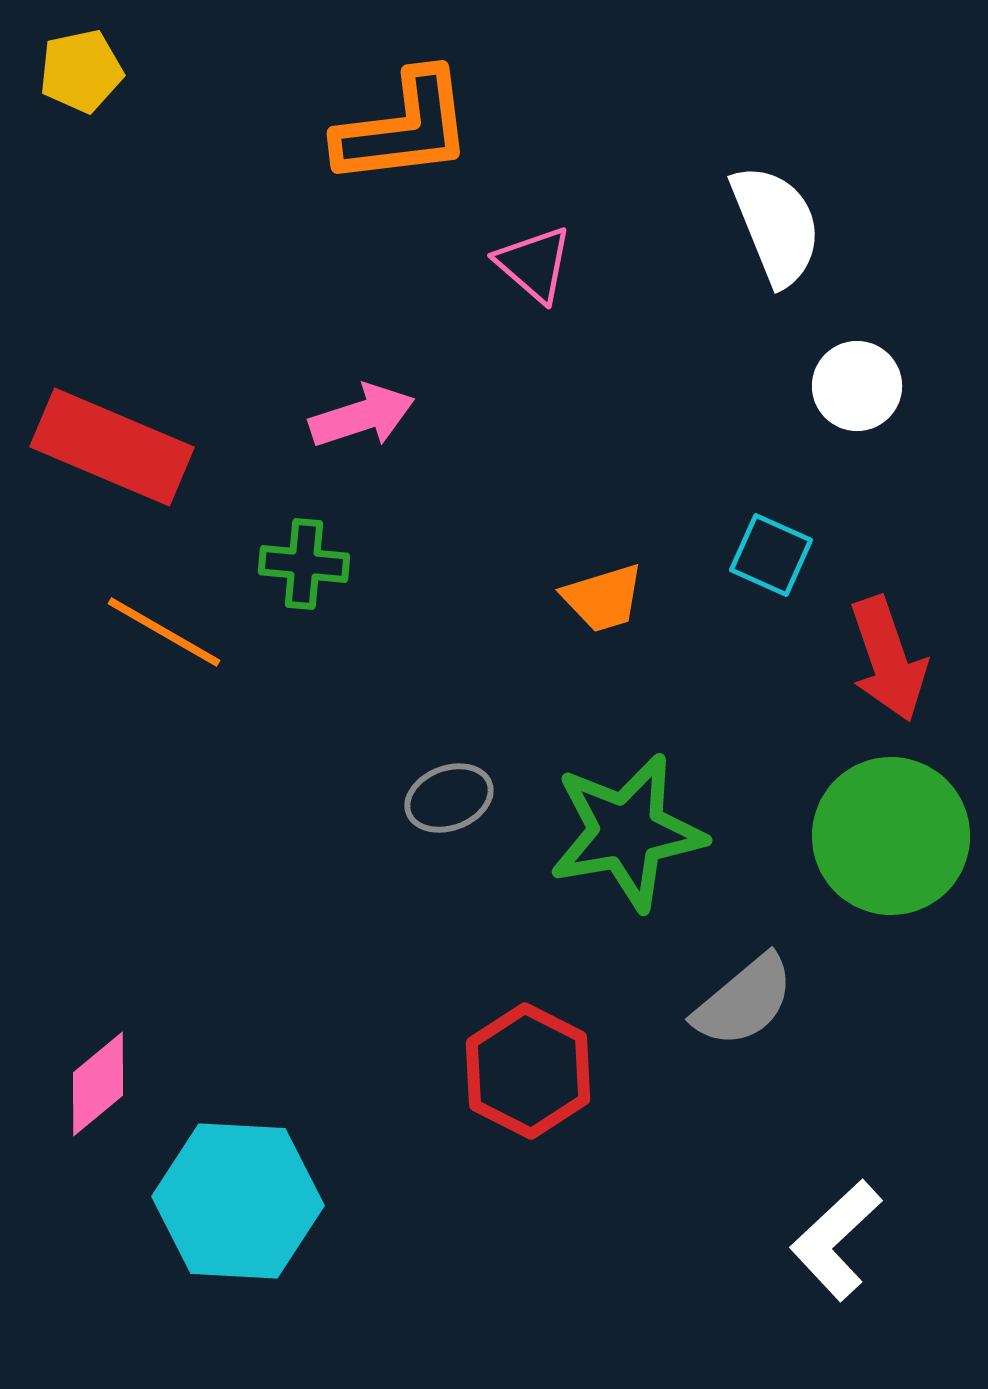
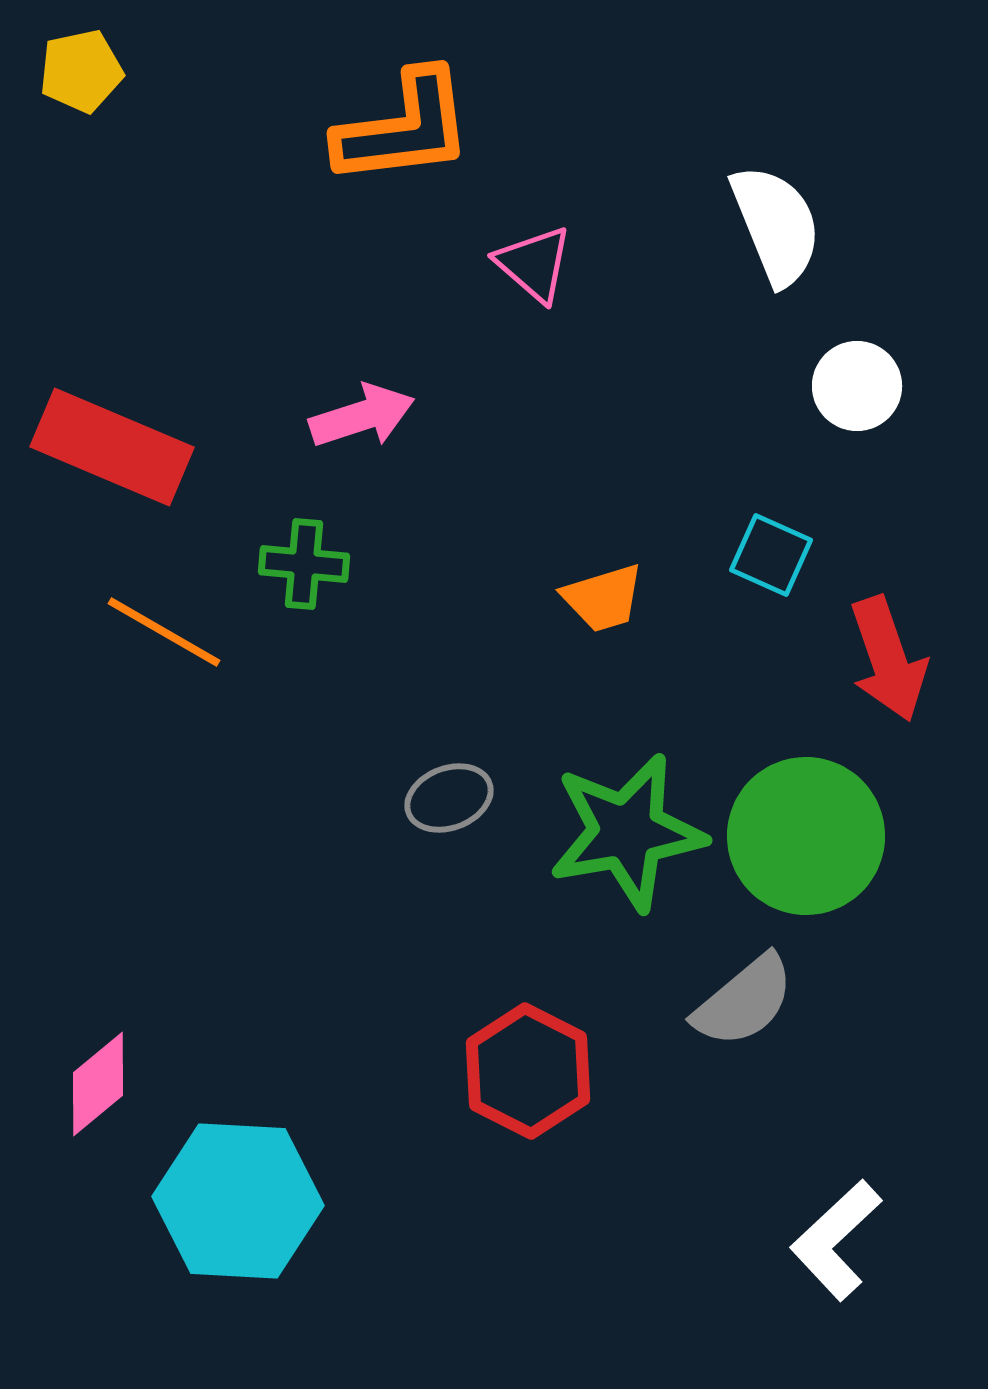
green circle: moved 85 px left
